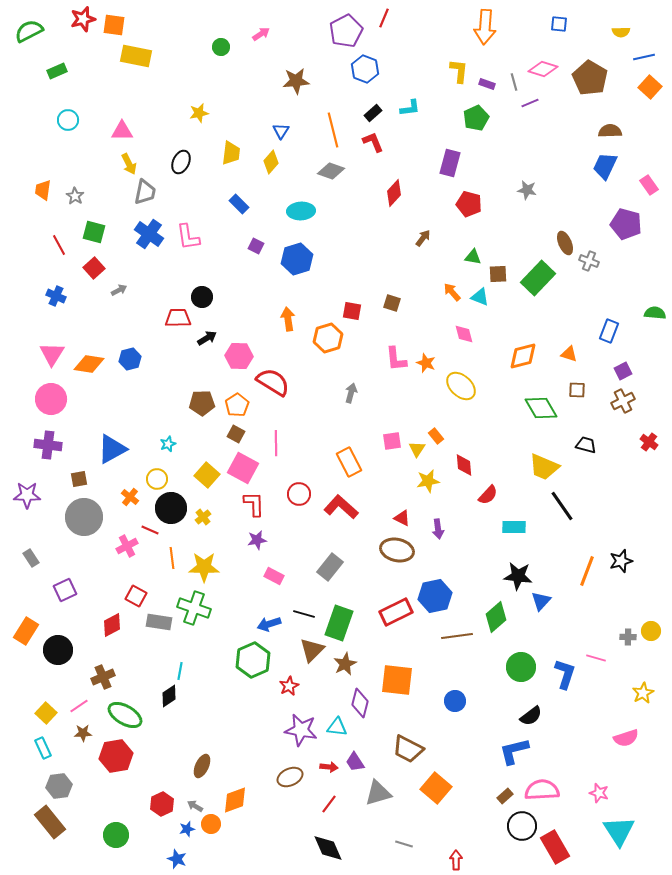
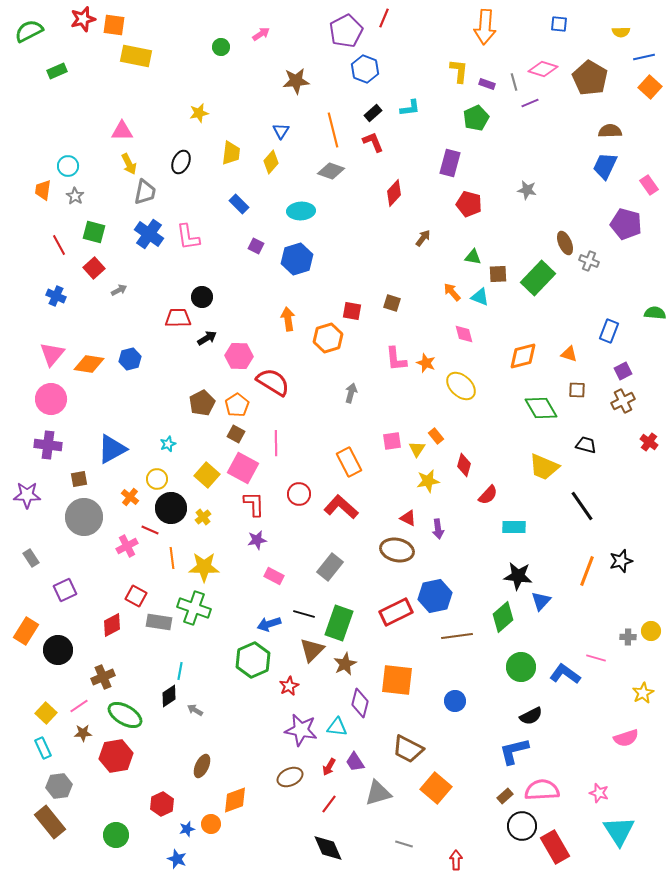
cyan circle at (68, 120): moved 46 px down
pink triangle at (52, 354): rotated 8 degrees clockwise
brown pentagon at (202, 403): rotated 25 degrees counterclockwise
red diamond at (464, 465): rotated 20 degrees clockwise
black line at (562, 506): moved 20 px right
red triangle at (402, 518): moved 6 px right
green diamond at (496, 617): moved 7 px right
blue L-shape at (565, 674): rotated 72 degrees counterclockwise
black semicircle at (531, 716): rotated 10 degrees clockwise
red arrow at (329, 767): rotated 114 degrees clockwise
gray arrow at (195, 806): moved 96 px up
